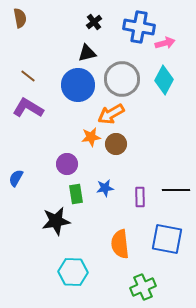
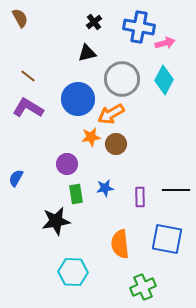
brown semicircle: rotated 18 degrees counterclockwise
blue circle: moved 14 px down
